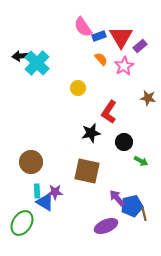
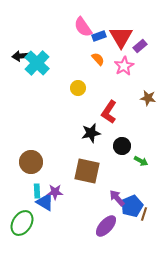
orange semicircle: moved 3 px left
black circle: moved 2 px left, 4 px down
blue pentagon: rotated 10 degrees counterclockwise
brown line: rotated 32 degrees clockwise
purple ellipse: rotated 25 degrees counterclockwise
